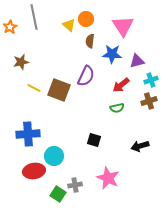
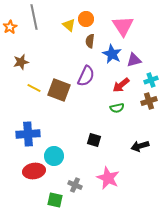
blue star: rotated 24 degrees clockwise
purple triangle: moved 3 px left, 1 px up
gray cross: rotated 32 degrees clockwise
green square: moved 3 px left, 6 px down; rotated 21 degrees counterclockwise
